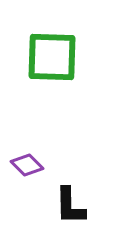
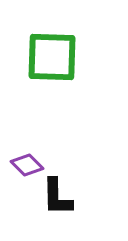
black L-shape: moved 13 px left, 9 px up
